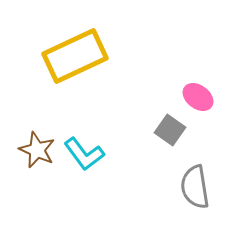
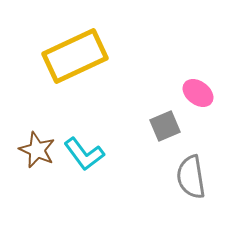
pink ellipse: moved 4 px up
gray square: moved 5 px left, 4 px up; rotated 32 degrees clockwise
gray semicircle: moved 4 px left, 10 px up
